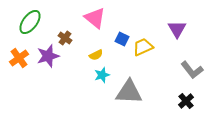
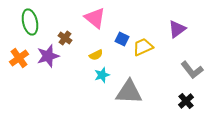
green ellipse: rotated 50 degrees counterclockwise
purple triangle: rotated 24 degrees clockwise
